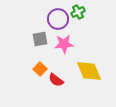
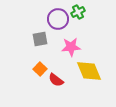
pink star: moved 7 px right, 3 px down
